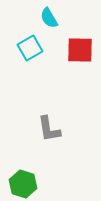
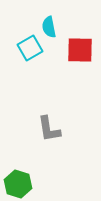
cyan semicircle: moved 9 px down; rotated 20 degrees clockwise
green hexagon: moved 5 px left
